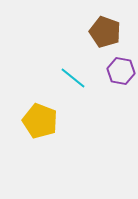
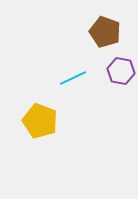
cyan line: rotated 64 degrees counterclockwise
